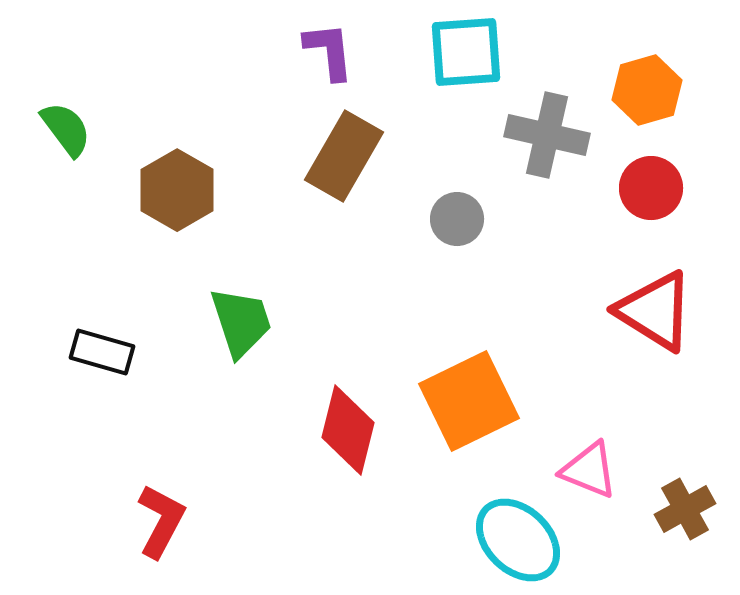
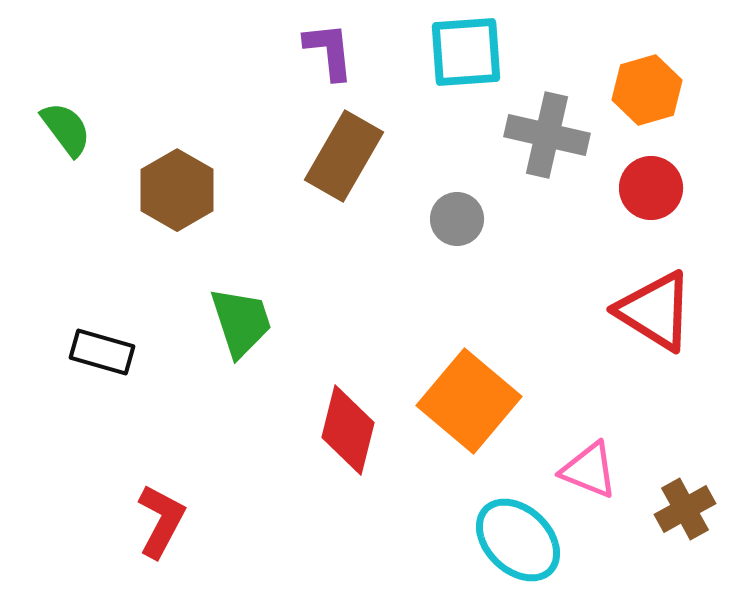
orange square: rotated 24 degrees counterclockwise
